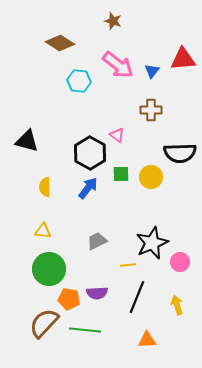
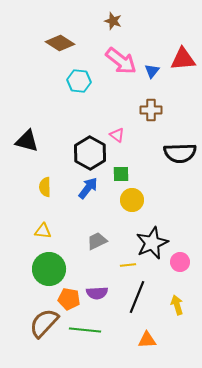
pink arrow: moved 3 px right, 4 px up
yellow circle: moved 19 px left, 23 px down
